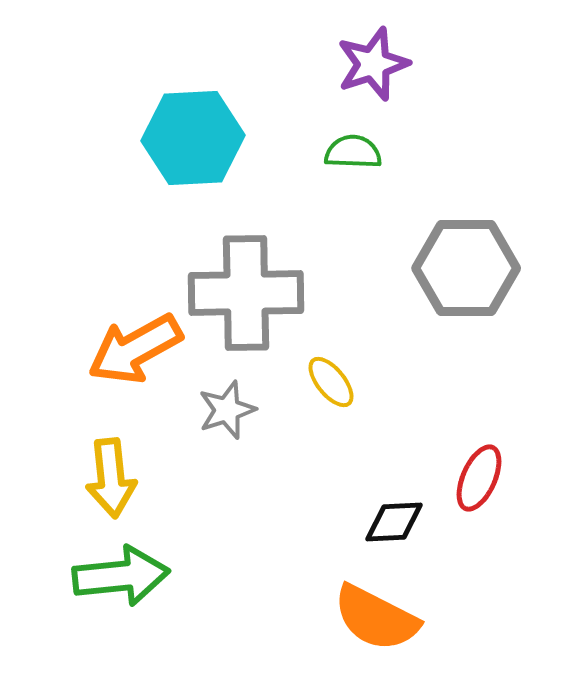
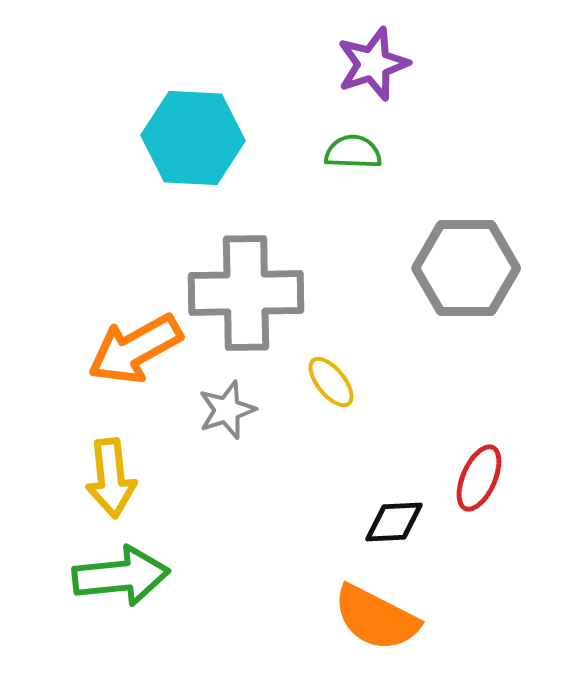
cyan hexagon: rotated 6 degrees clockwise
